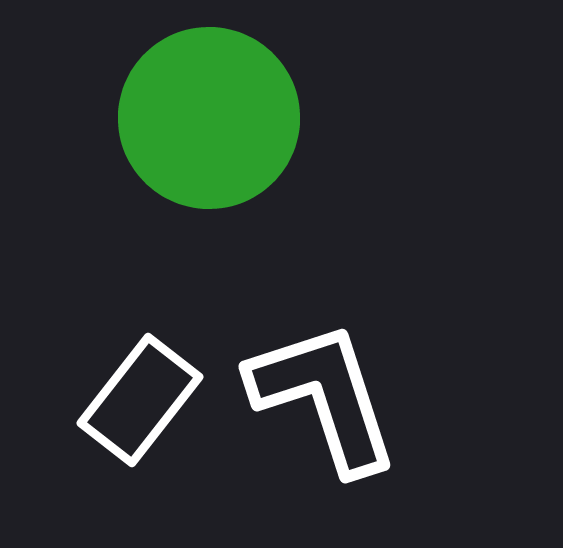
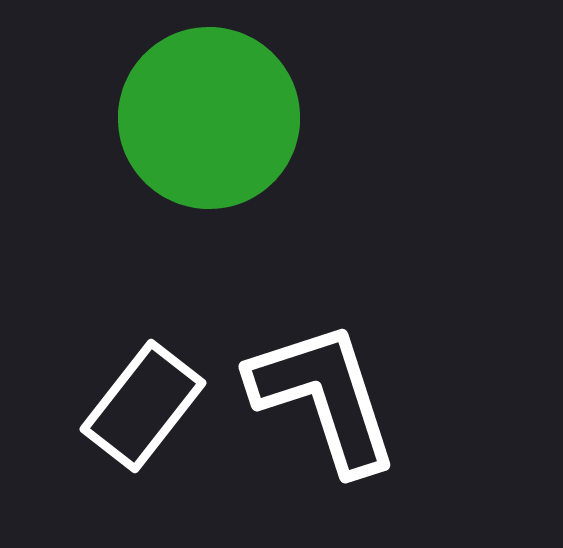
white rectangle: moved 3 px right, 6 px down
